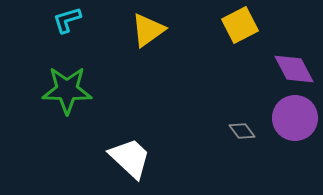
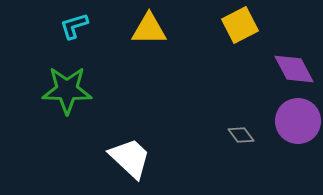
cyan L-shape: moved 7 px right, 6 px down
yellow triangle: moved 1 px right, 1 px up; rotated 36 degrees clockwise
purple circle: moved 3 px right, 3 px down
gray diamond: moved 1 px left, 4 px down
